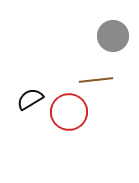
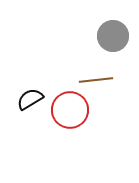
red circle: moved 1 px right, 2 px up
